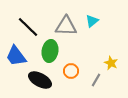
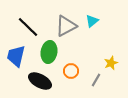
gray triangle: rotated 30 degrees counterclockwise
green ellipse: moved 1 px left, 1 px down
blue trapezoid: rotated 50 degrees clockwise
yellow star: rotated 24 degrees clockwise
black ellipse: moved 1 px down
